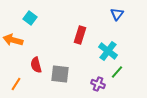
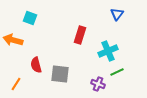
cyan square: rotated 16 degrees counterclockwise
cyan cross: rotated 30 degrees clockwise
green line: rotated 24 degrees clockwise
